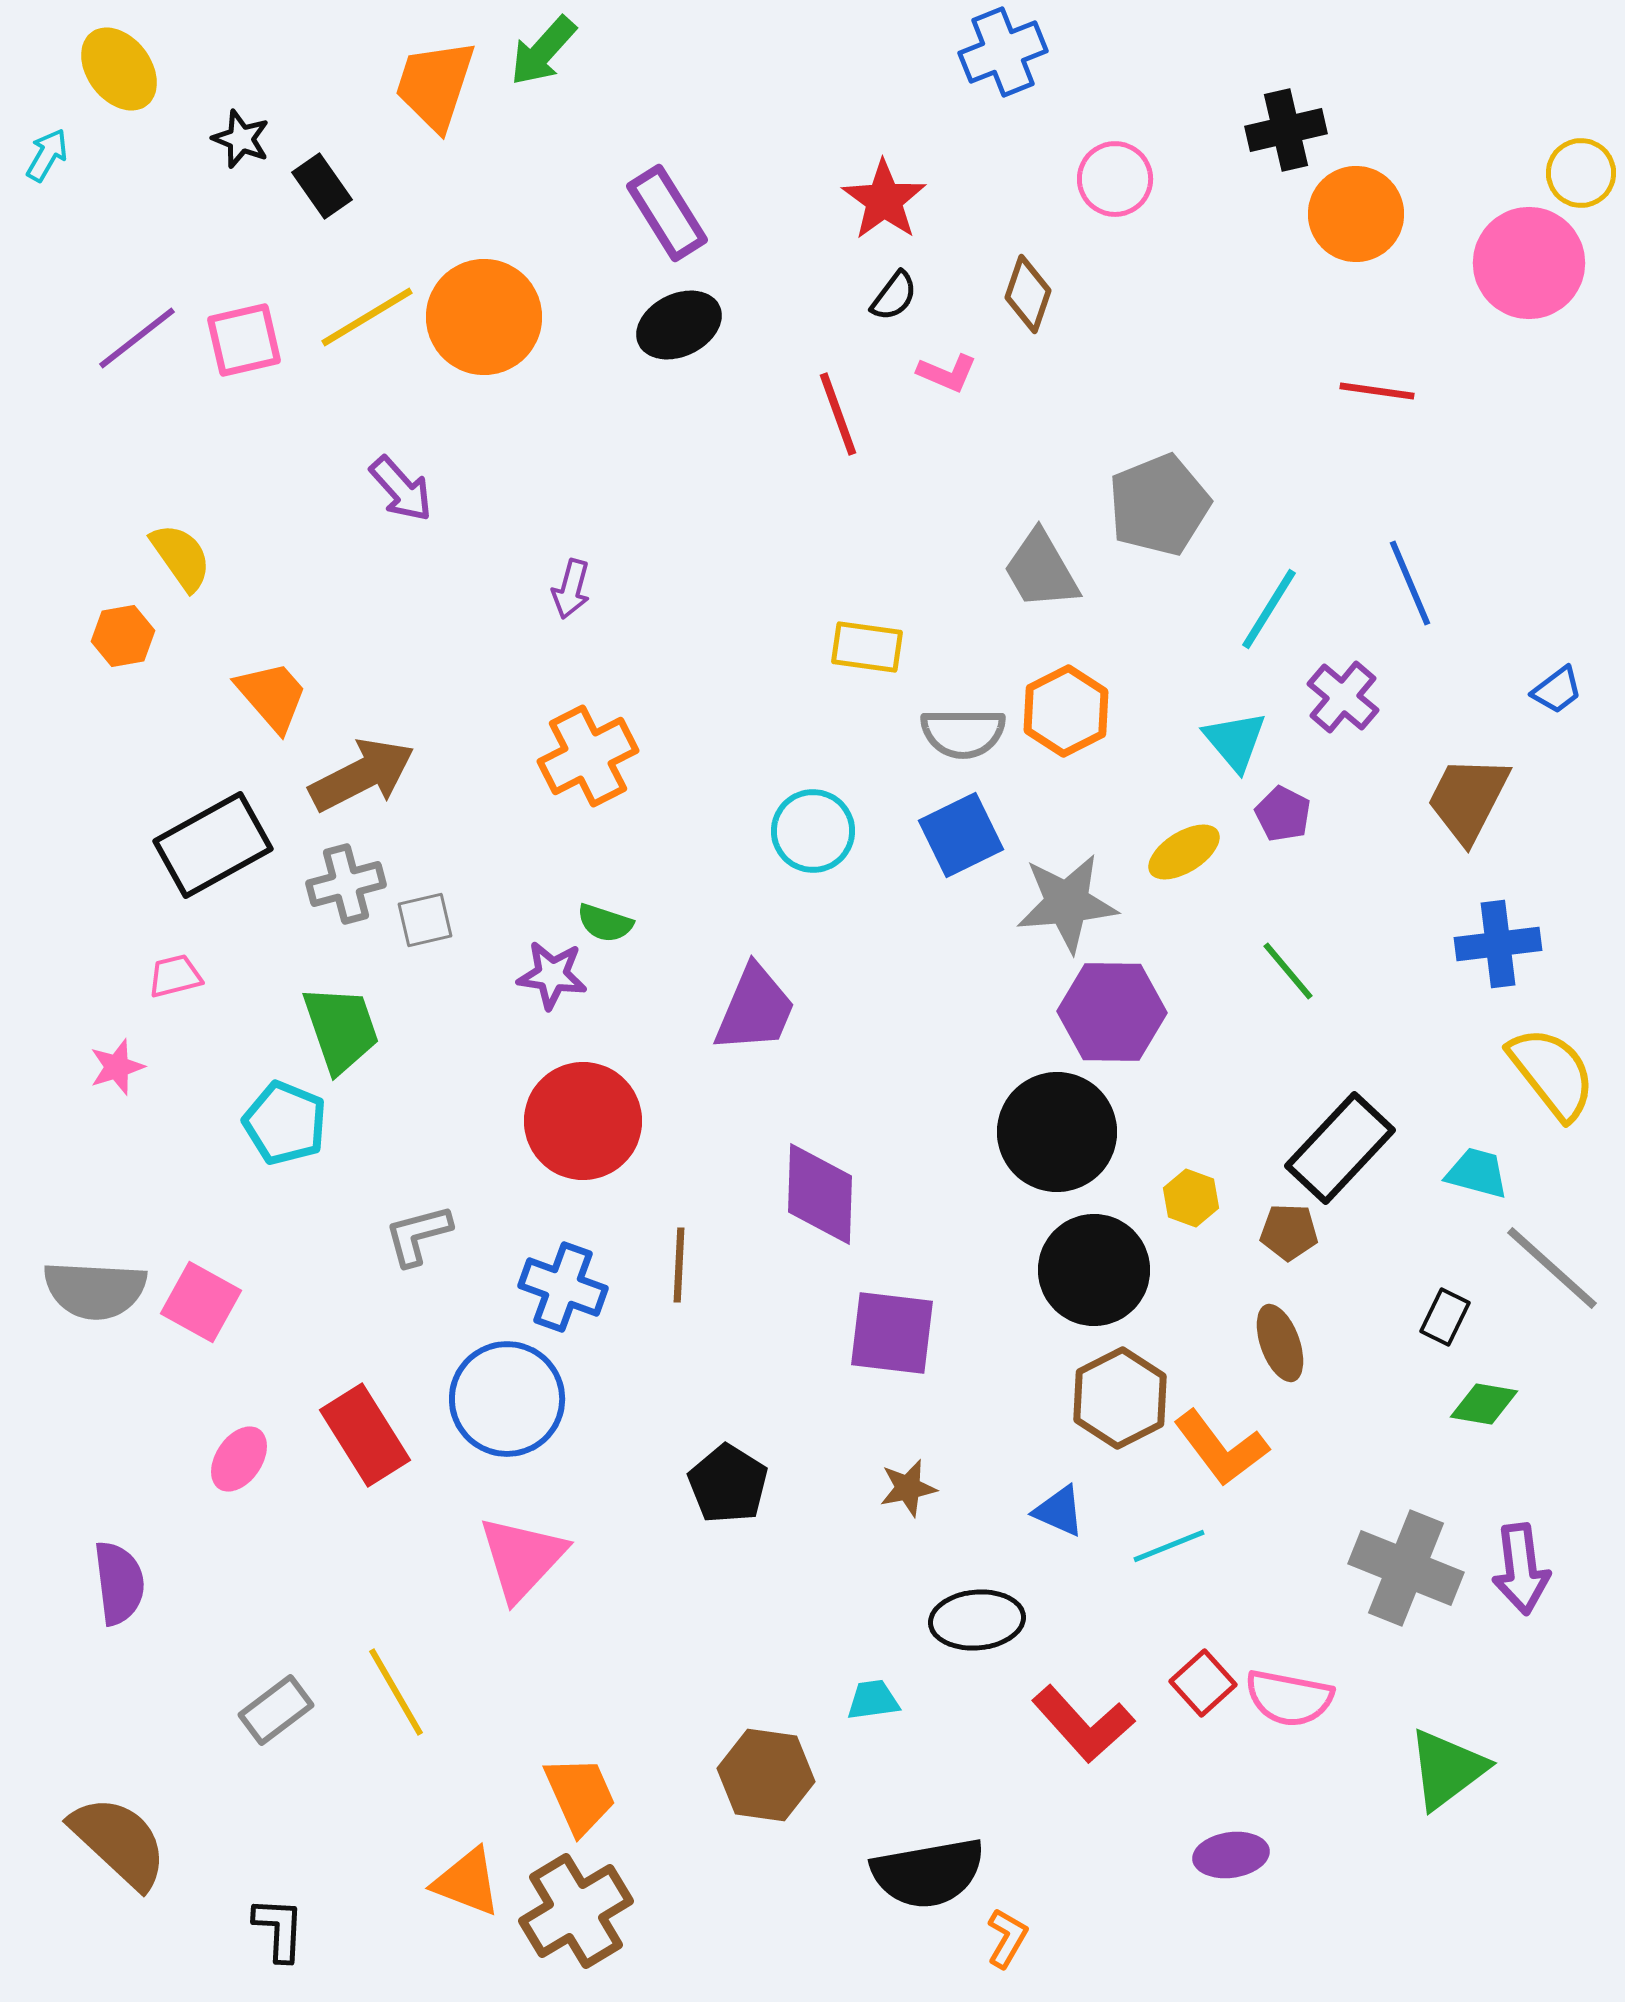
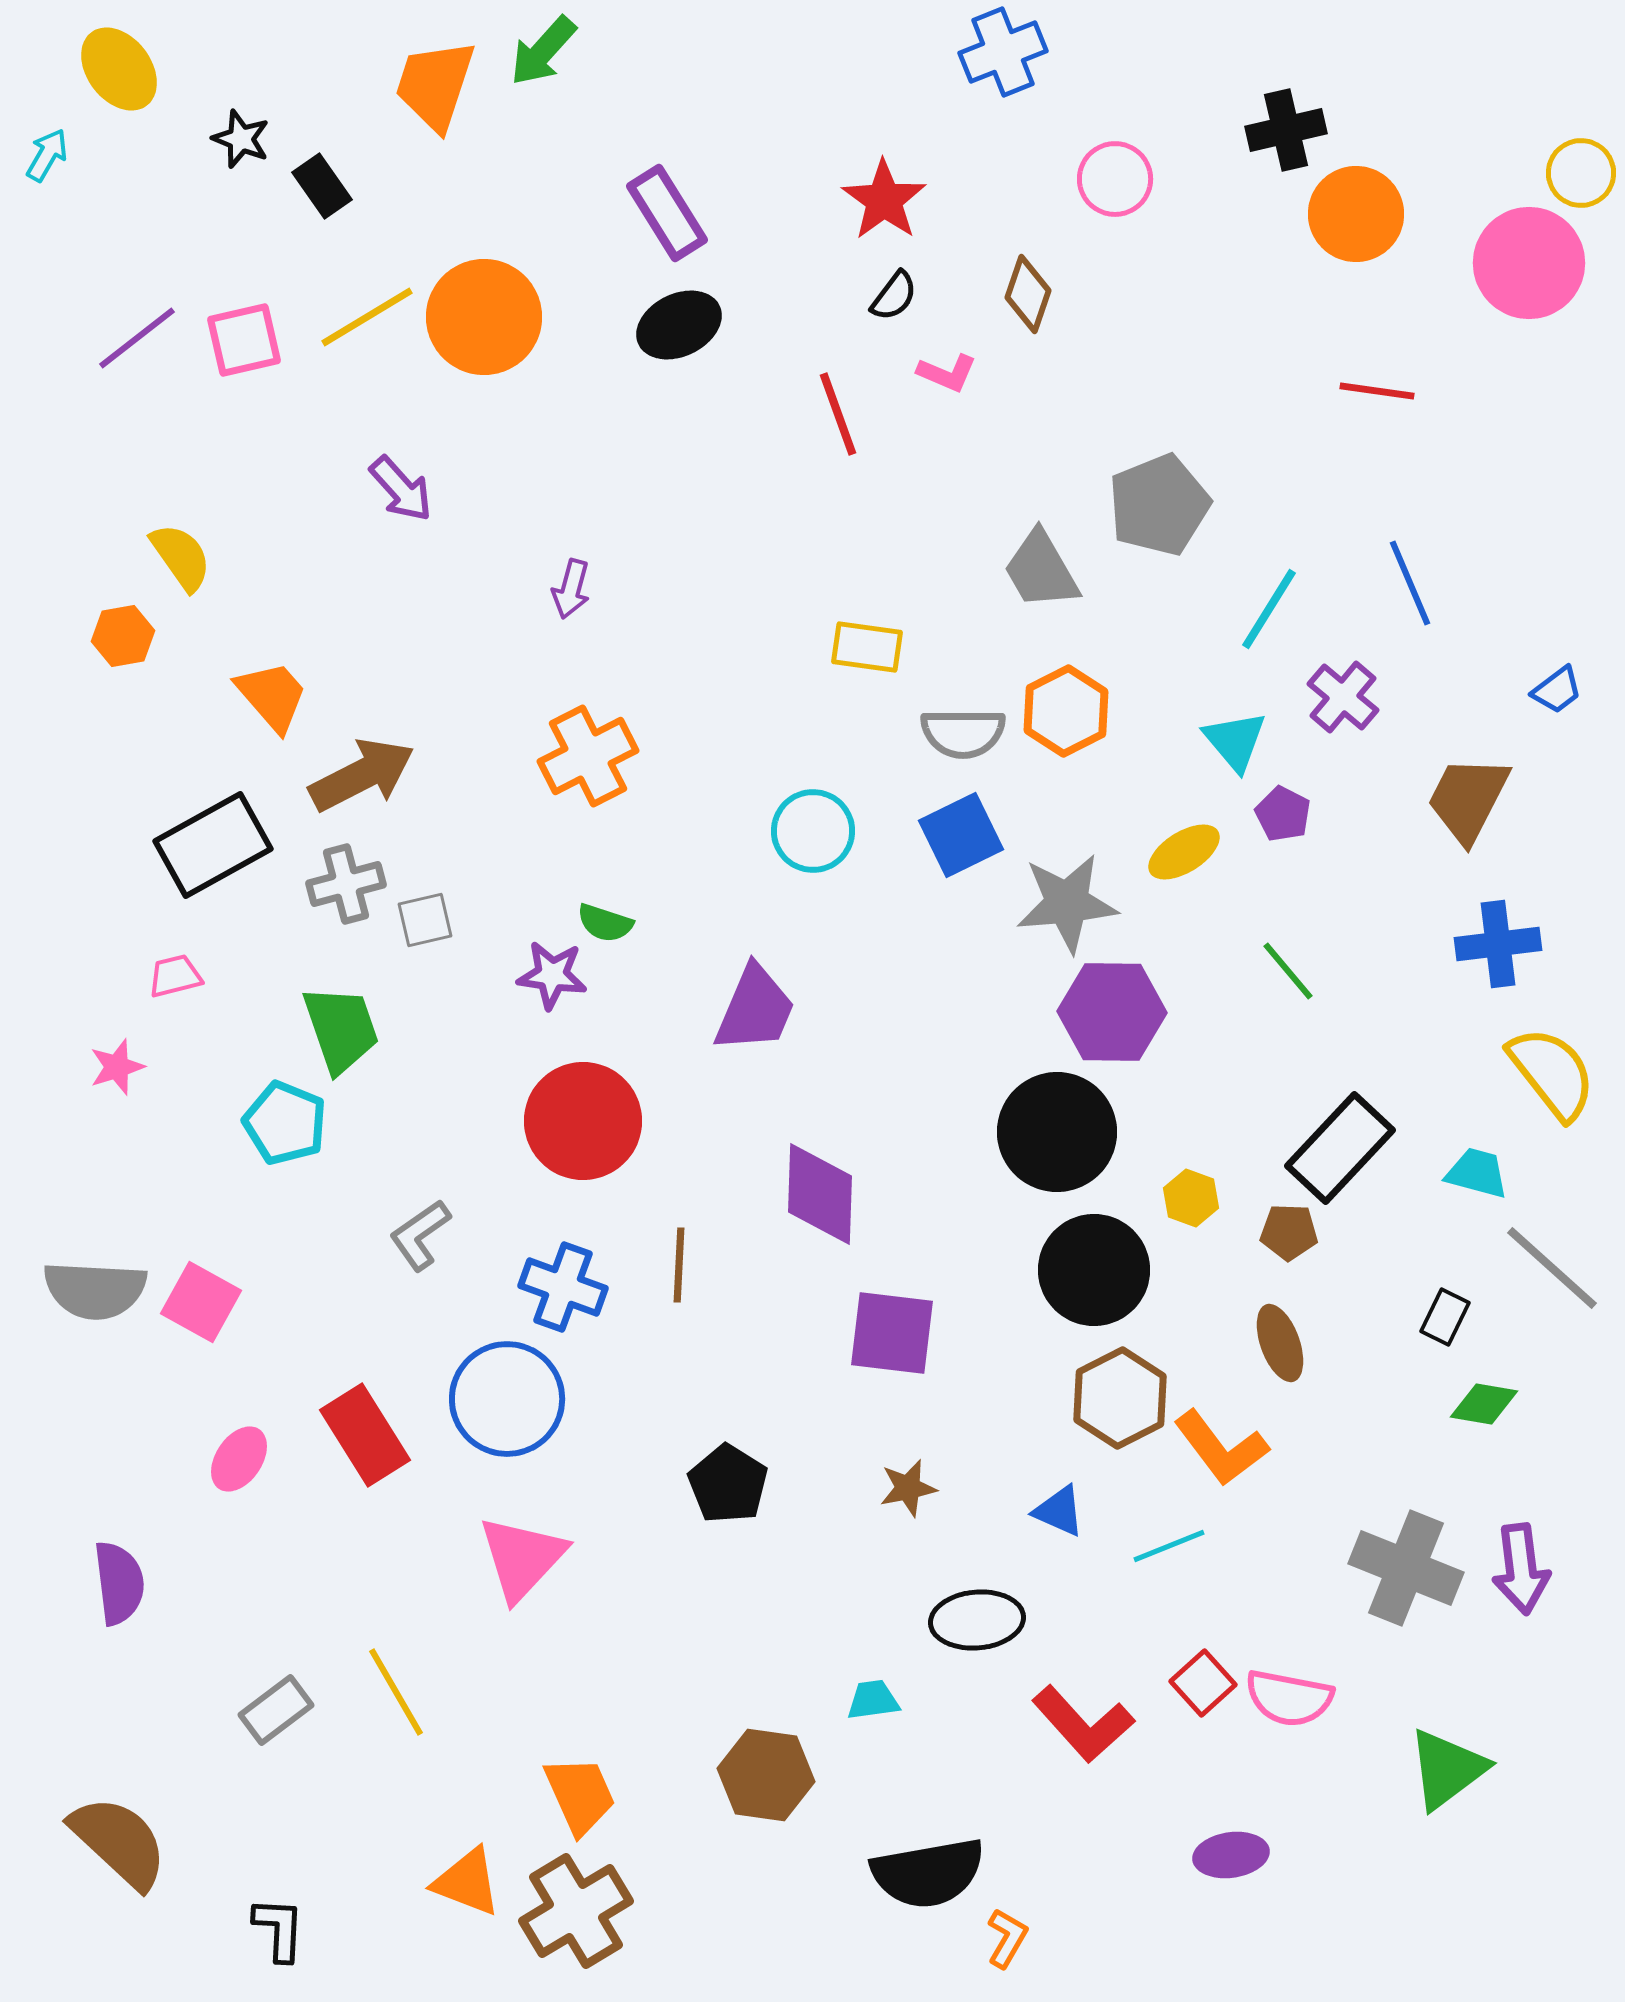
gray L-shape at (418, 1235): moved 2 px right; rotated 20 degrees counterclockwise
